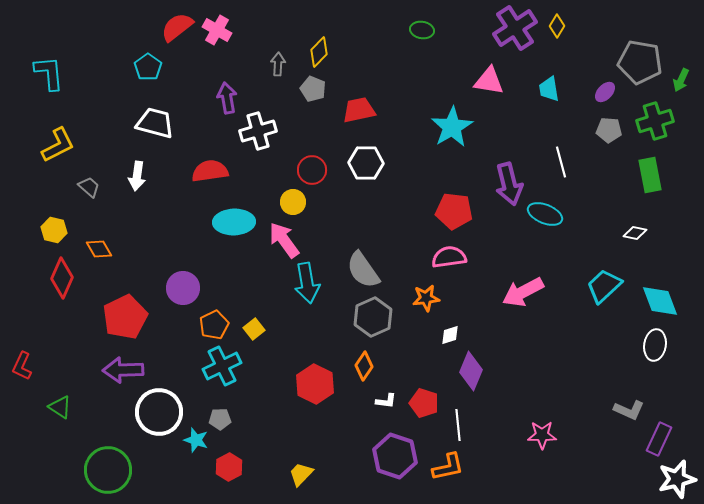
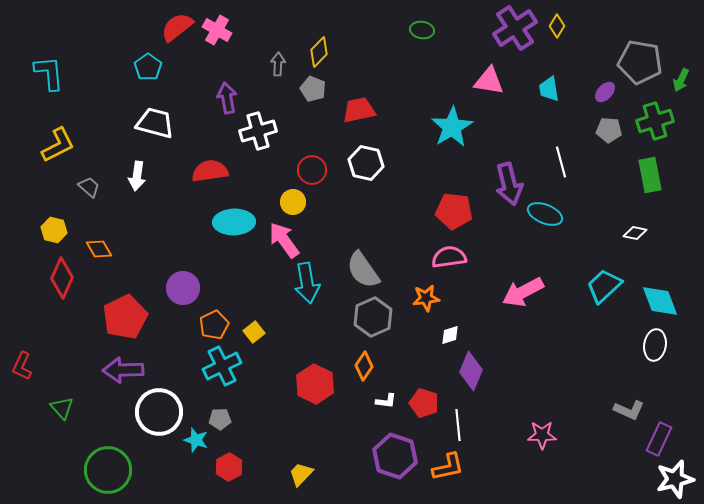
white hexagon at (366, 163): rotated 12 degrees clockwise
yellow square at (254, 329): moved 3 px down
green triangle at (60, 407): moved 2 px right, 1 px down; rotated 15 degrees clockwise
white star at (677, 479): moved 2 px left
